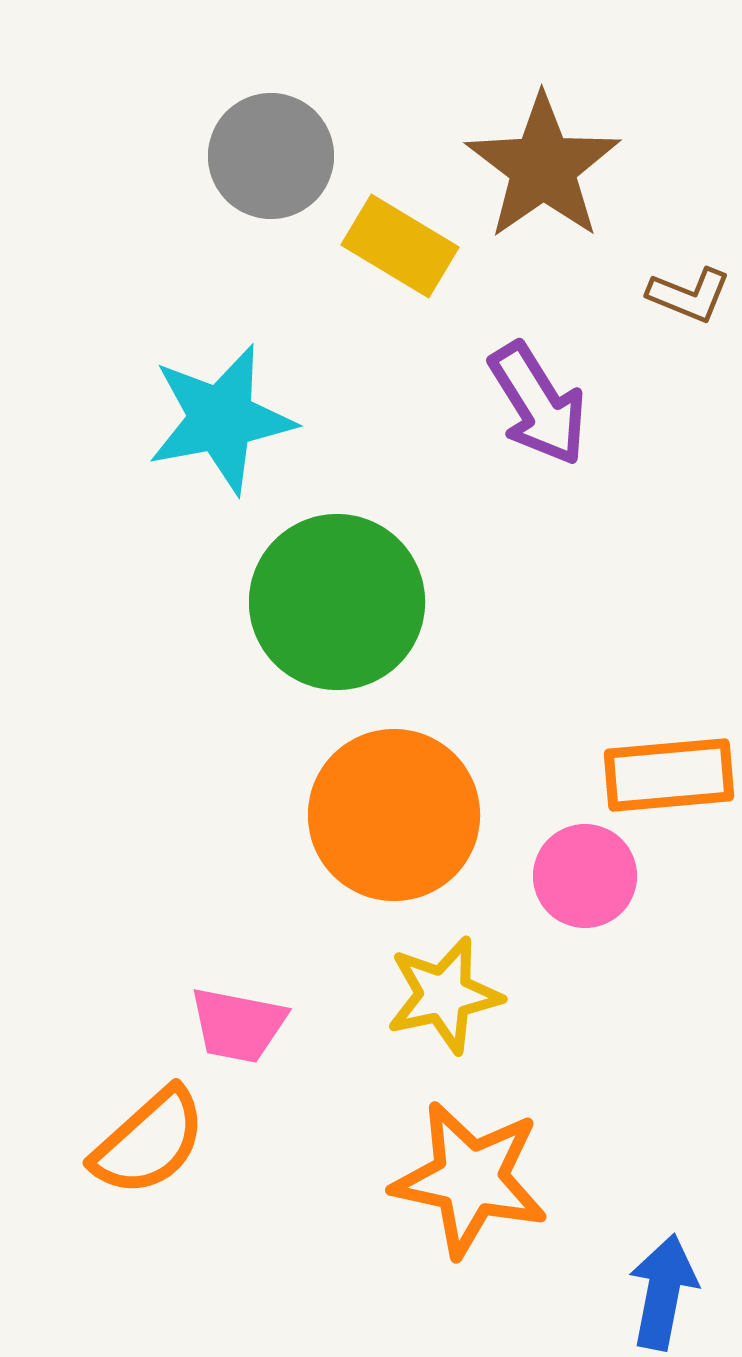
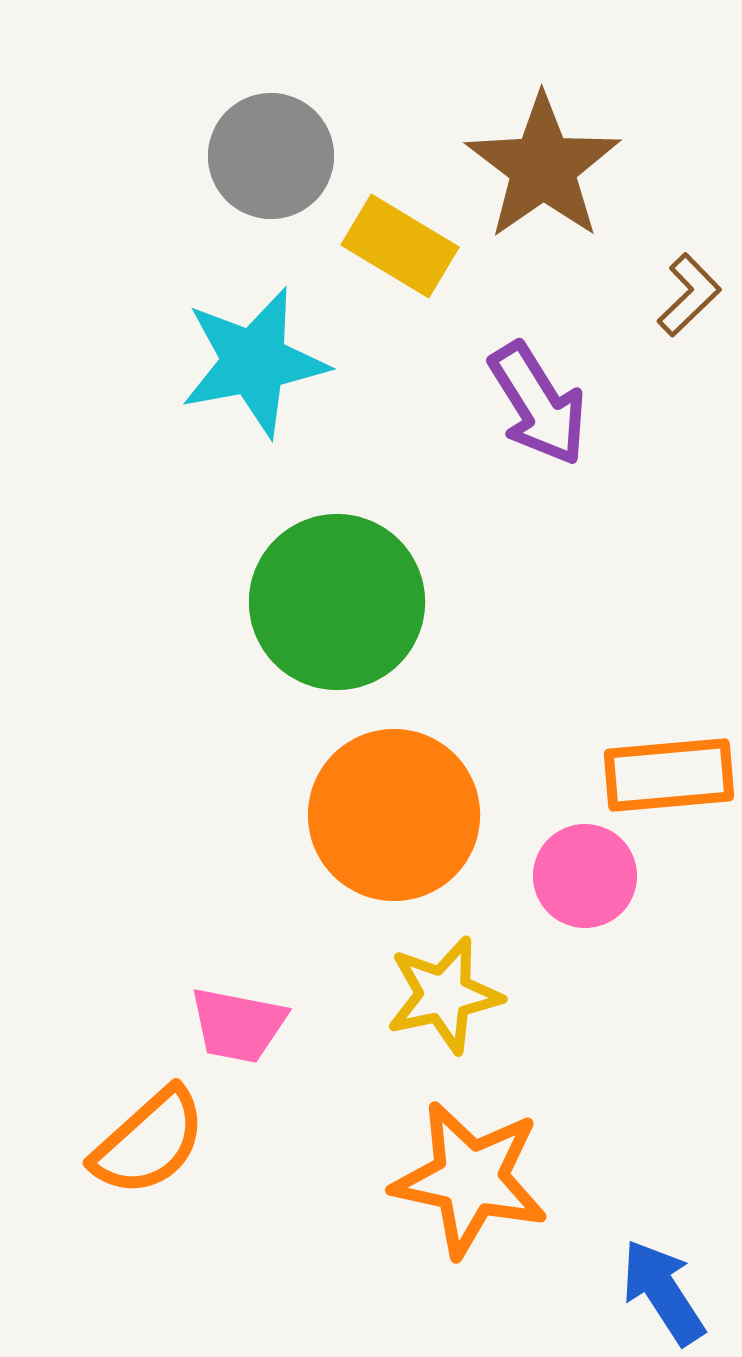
brown L-shape: rotated 66 degrees counterclockwise
cyan star: moved 33 px right, 57 px up
blue arrow: rotated 44 degrees counterclockwise
